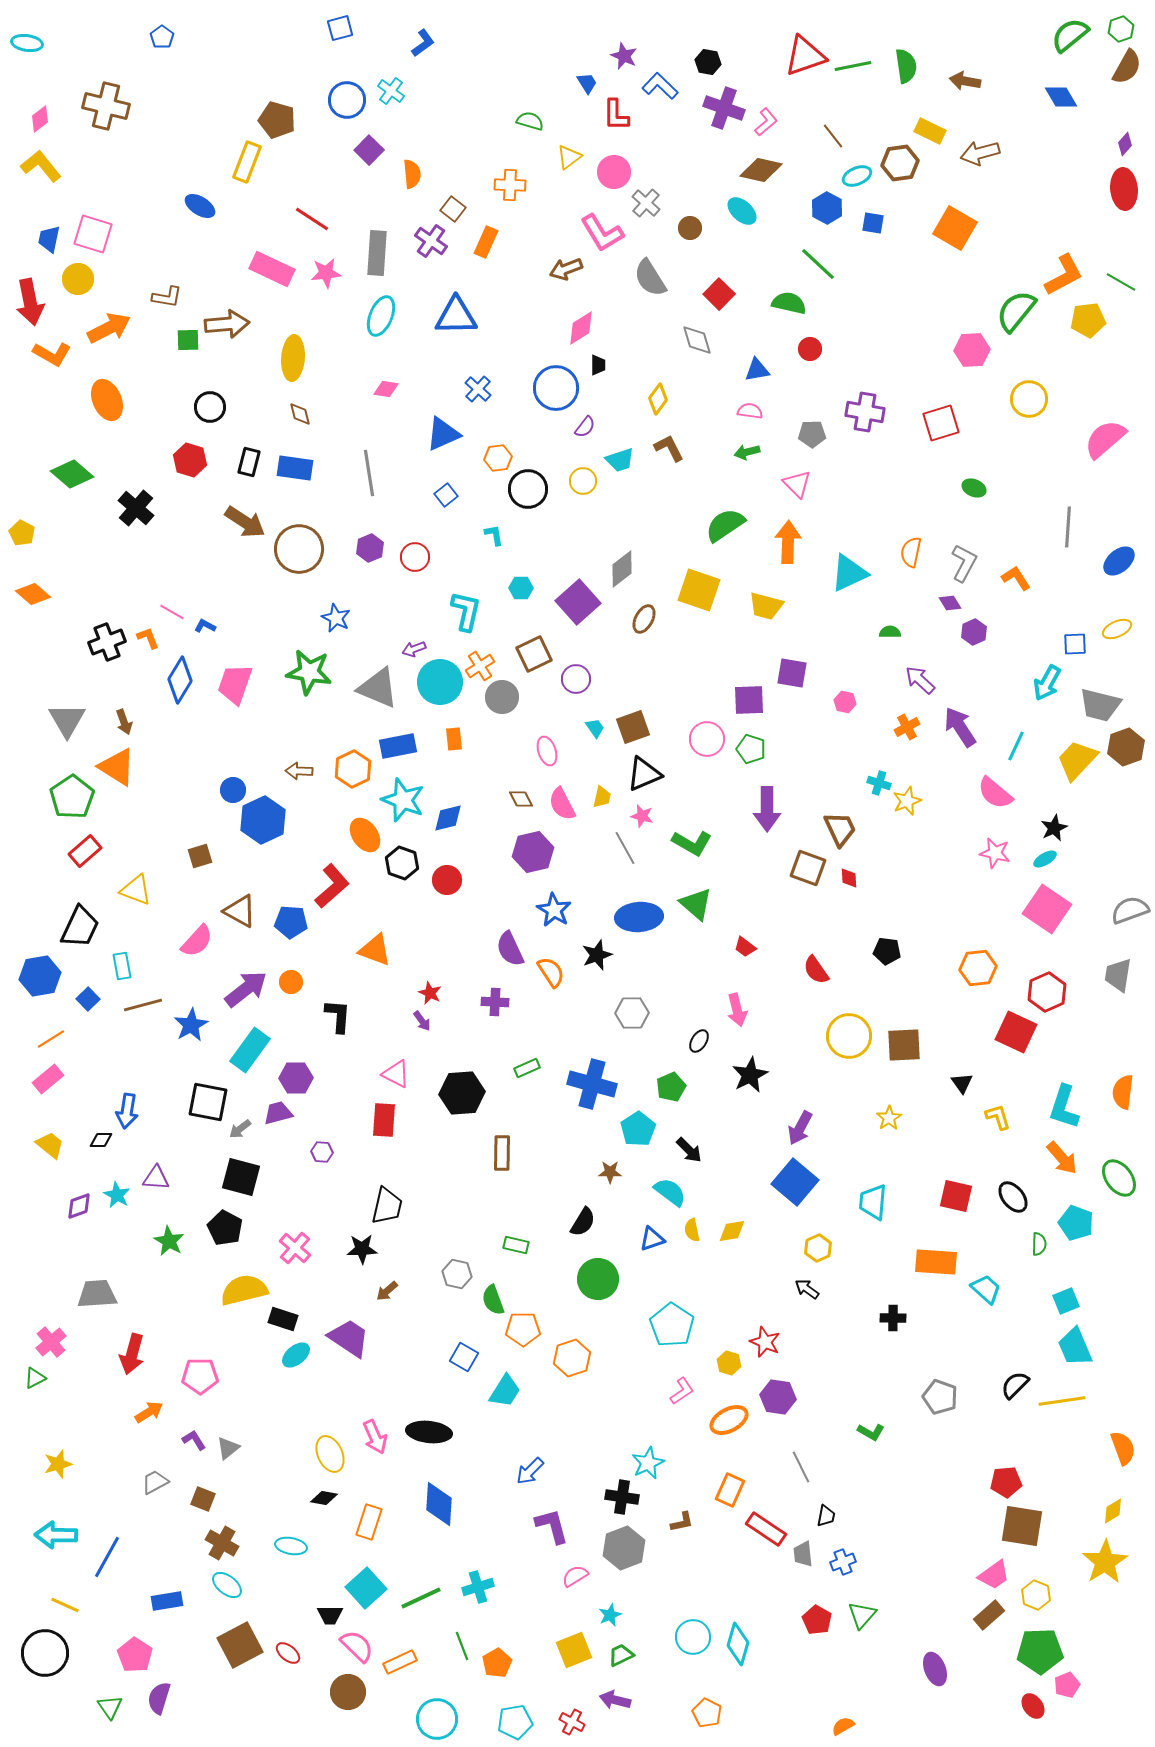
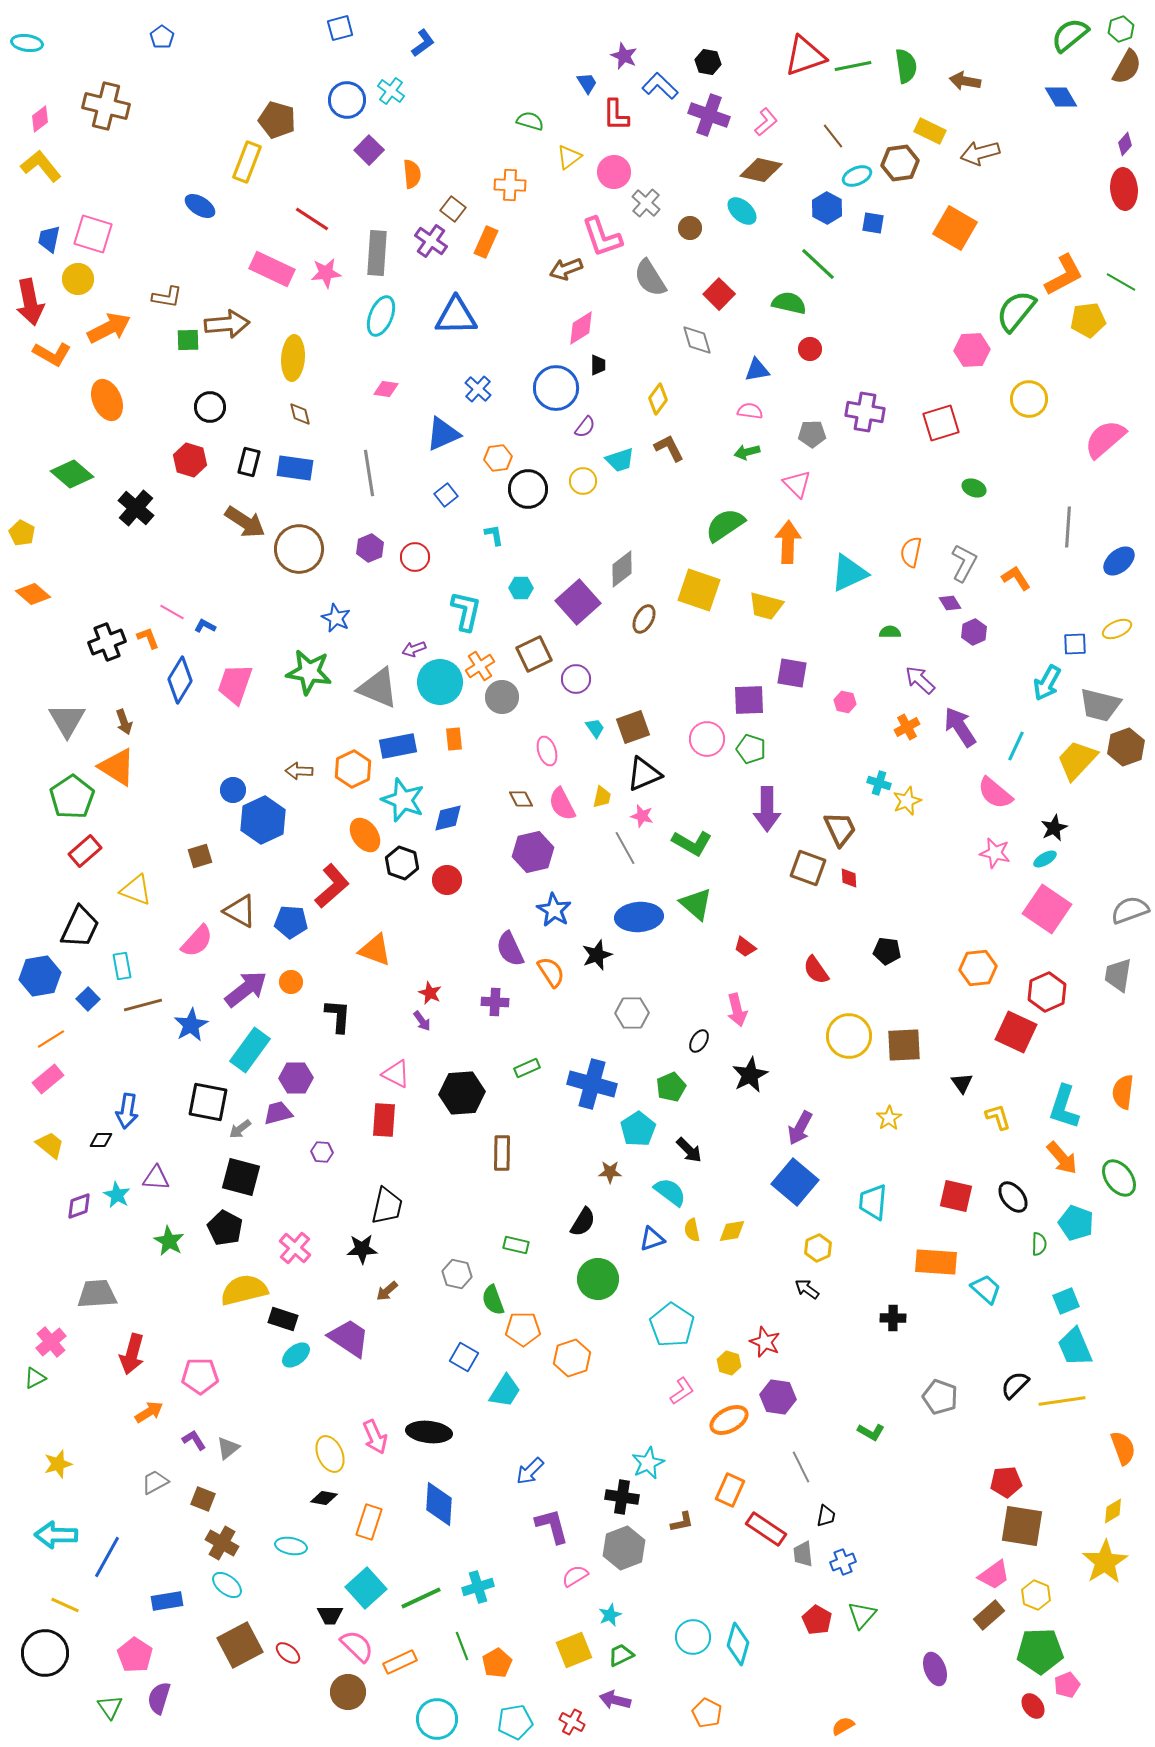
purple cross at (724, 108): moved 15 px left, 7 px down
pink L-shape at (602, 233): moved 4 px down; rotated 12 degrees clockwise
